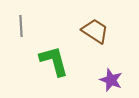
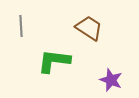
brown trapezoid: moved 6 px left, 3 px up
green L-shape: rotated 68 degrees counterclockwise
